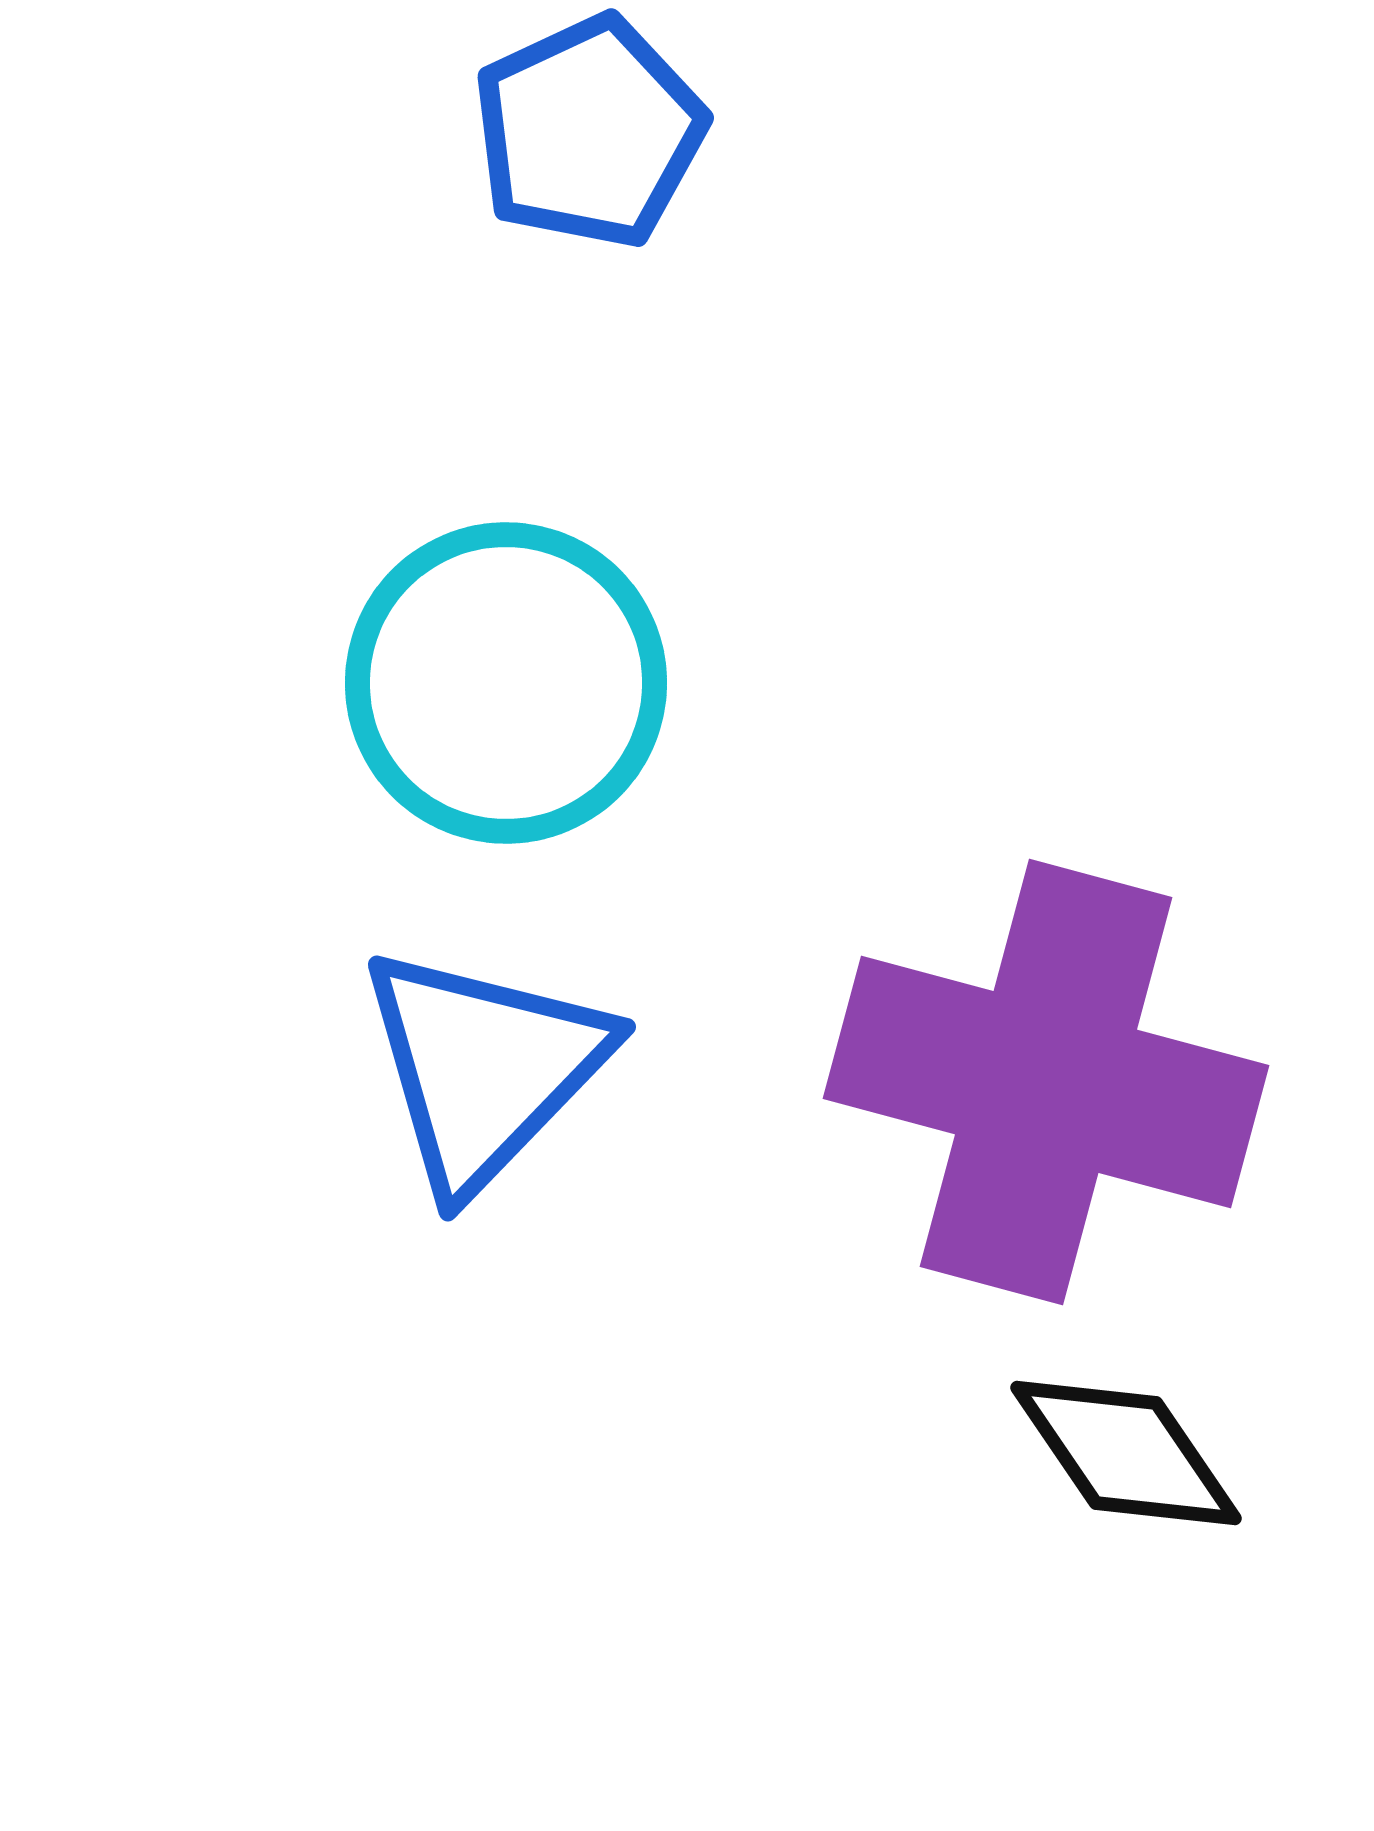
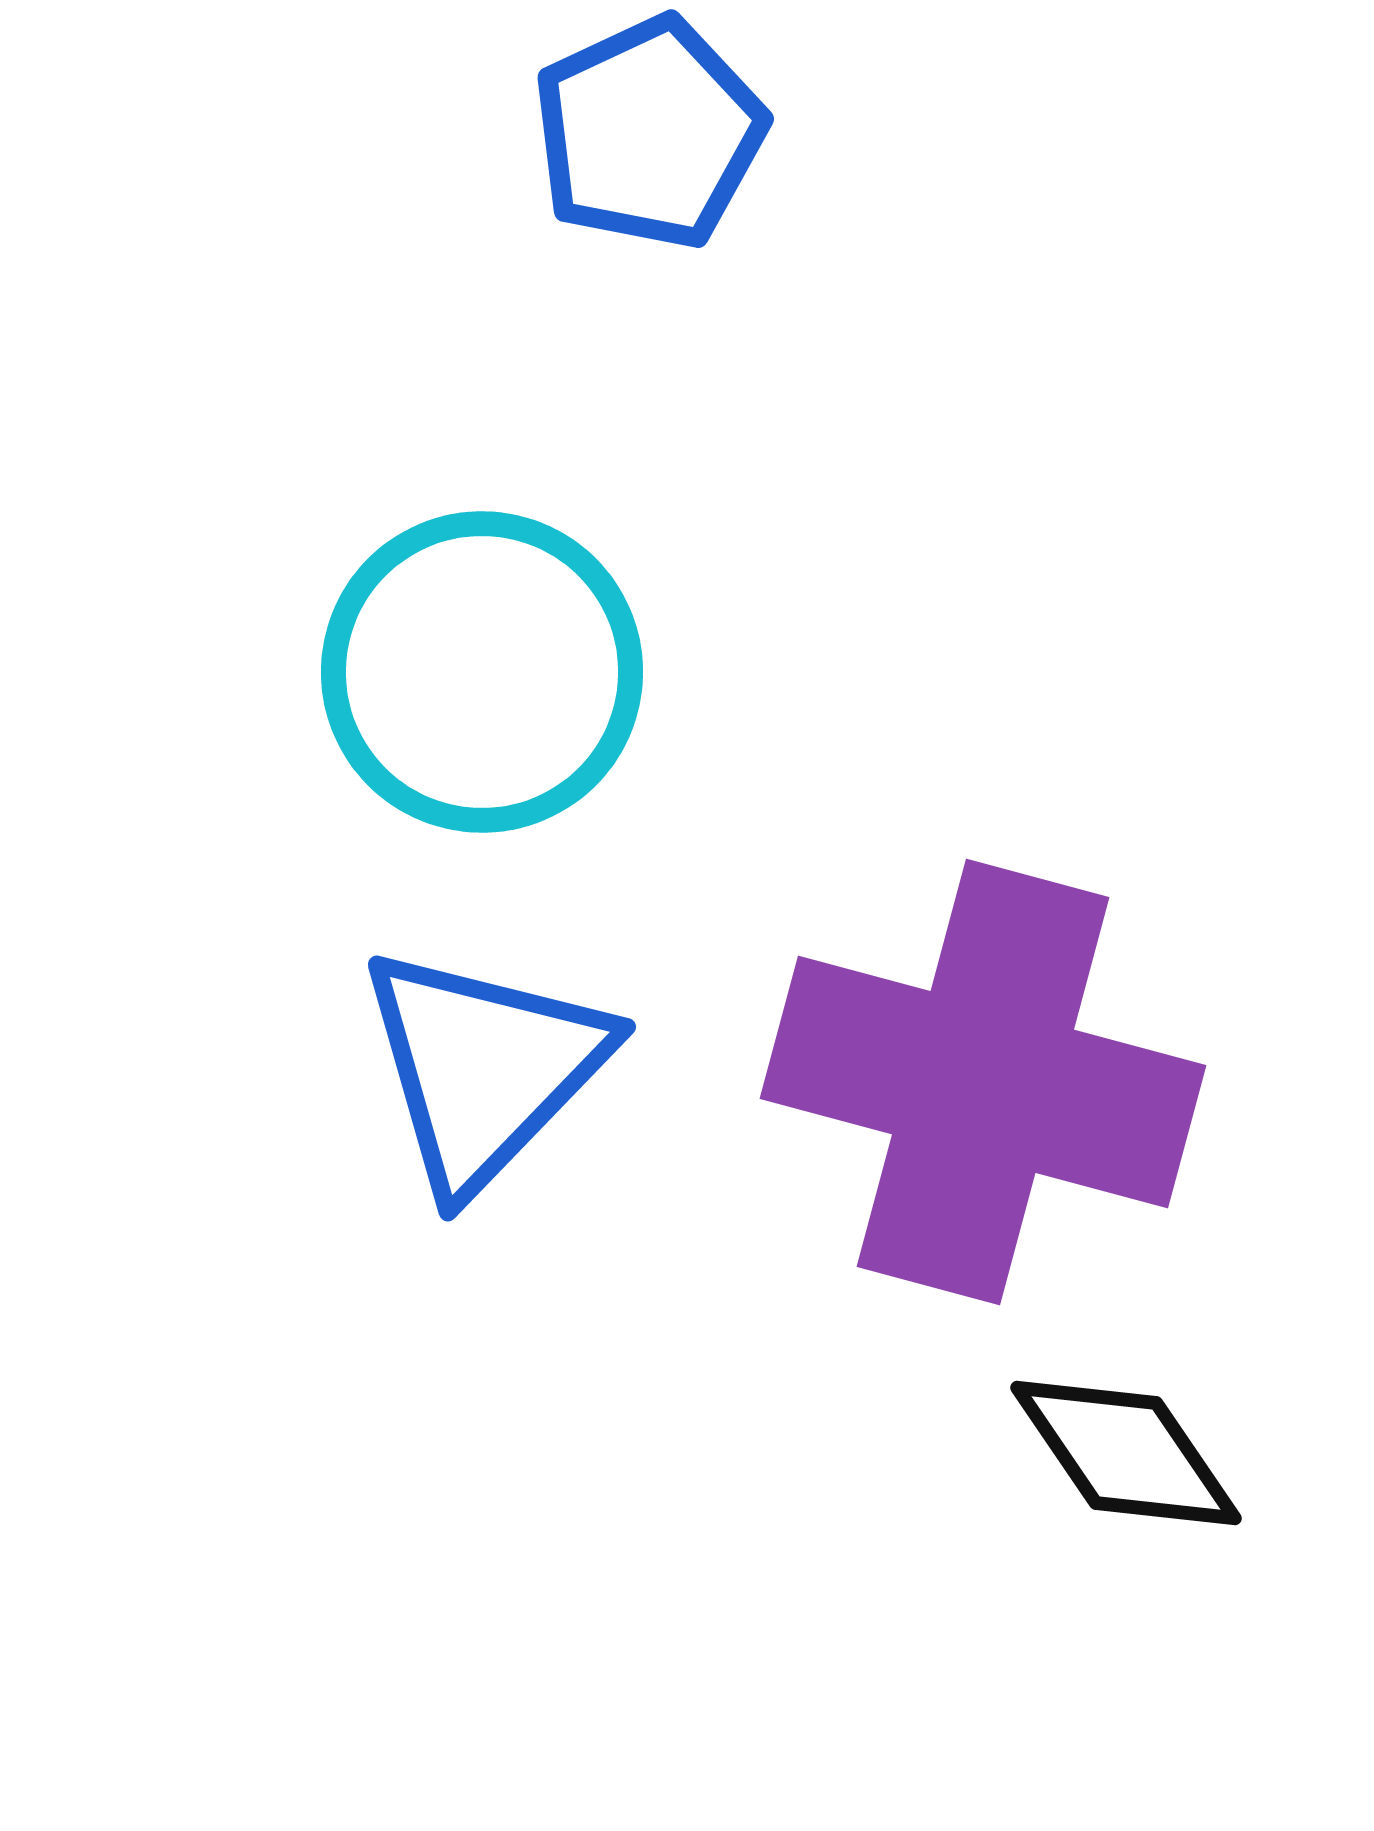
blue pentagon: moved 60 px right, 1 px down
cyan circle: moved 24 px left, 11 px up
purple cross: moved 63 px left
